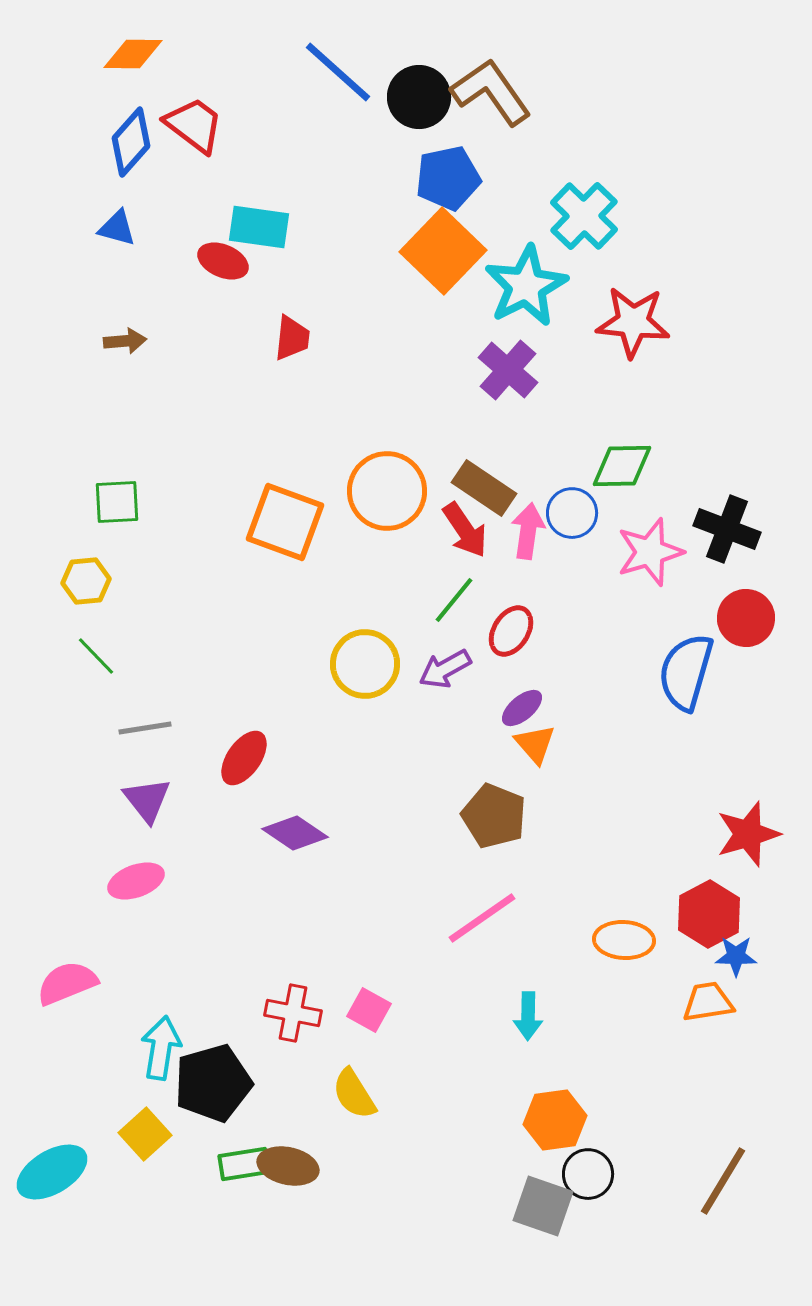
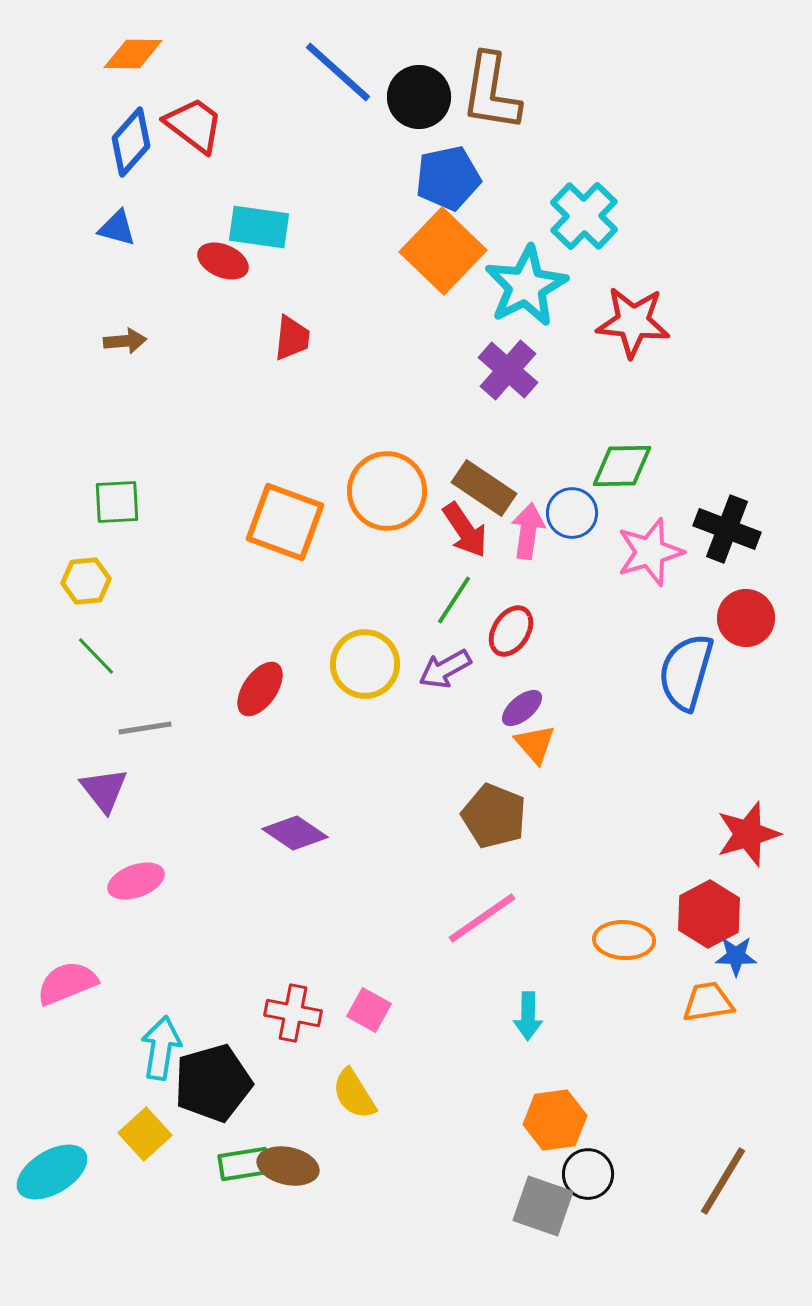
brown L-shape at (491, 92): rotated 136 degrees counterclockwise
green line at (454, 600): rotated 6 degrees counterclockwise
red ellipse at (244, 758): moved 16 px right, 69 px up
purple triangle at (147, 800): moved 43 px left, 10 px up
